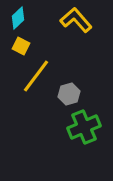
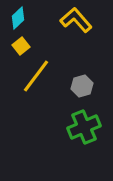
yellow square: rotated 24 degrees clockwise
gray hexagon: moved 13 px right, 8 px up
